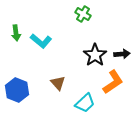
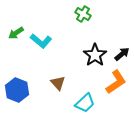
green arrow: rotated 63 degrees clockwise
black arrow: rotated 35 degrees counterclockwise
orange L-shape: moved 3 px right
